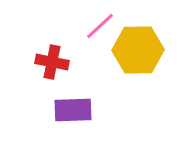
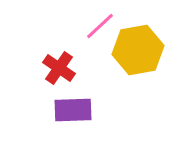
yellow hexagon: rotated 9 degrees counterclockwise
red cross: moved 7 px right, 6 px down; rotated 24 degrees clockwise
